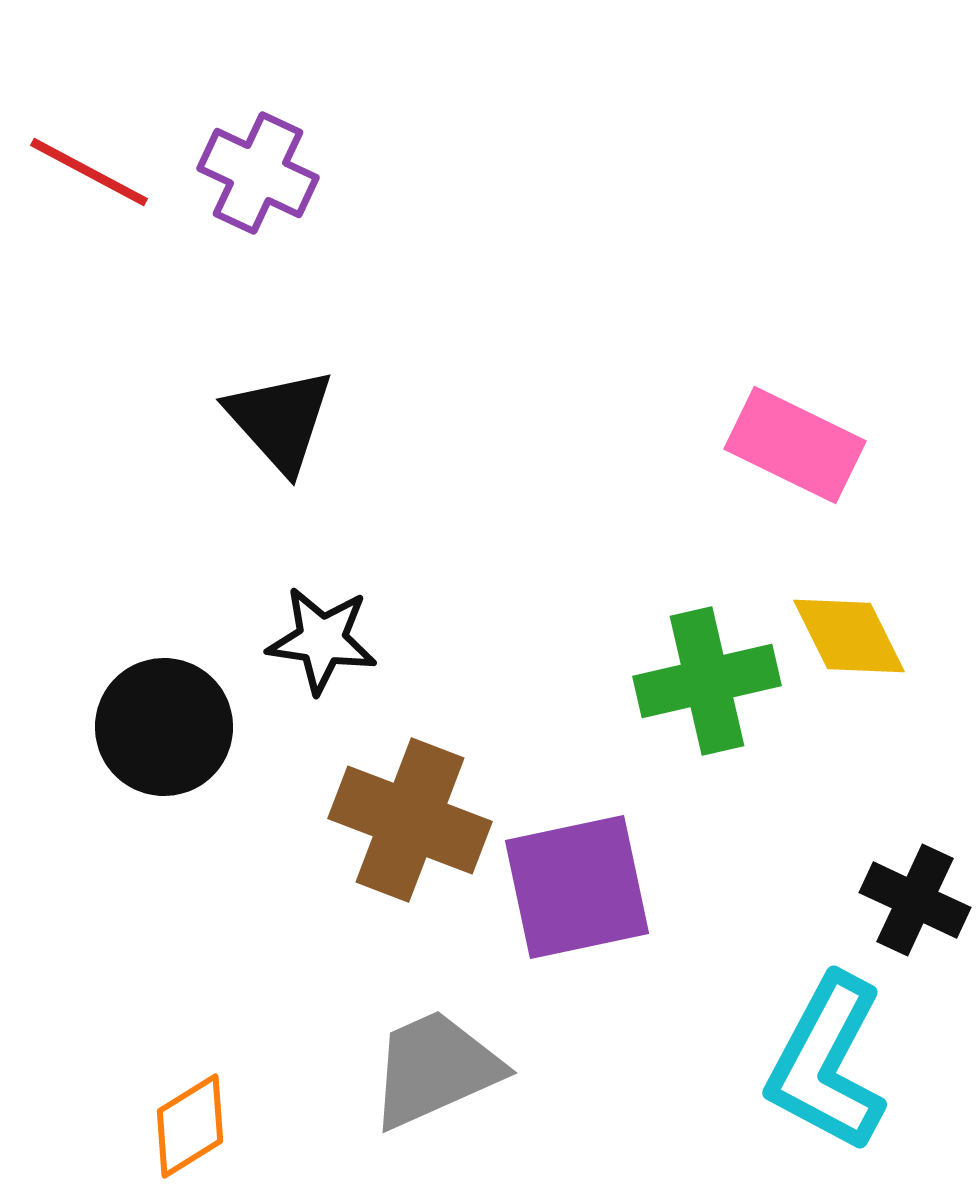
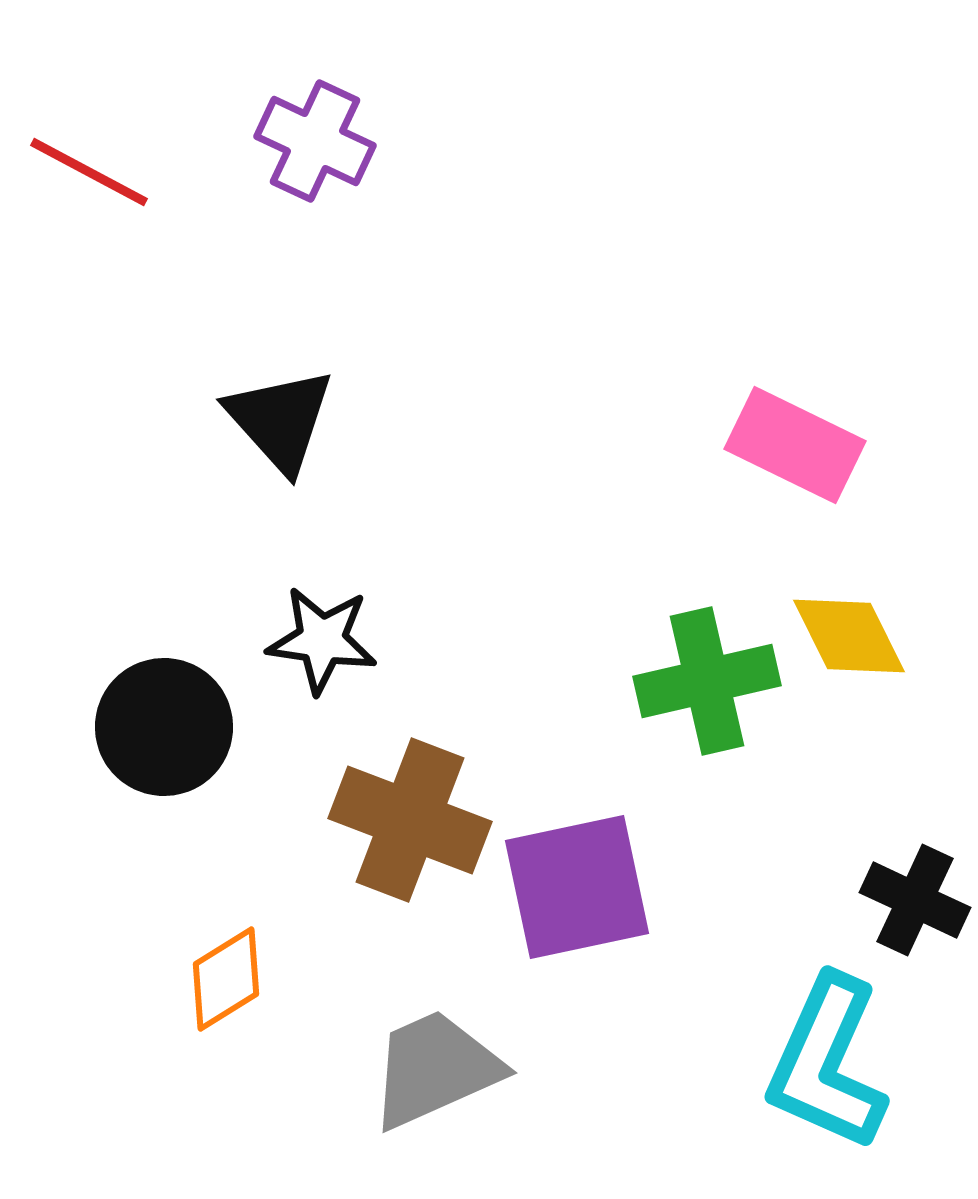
purple cross: moved 57 px right, 32 px up
cyan L-shape: rotated 4 degrees counterclockwise
orange diamond: moved 36 px right, 147 px up
